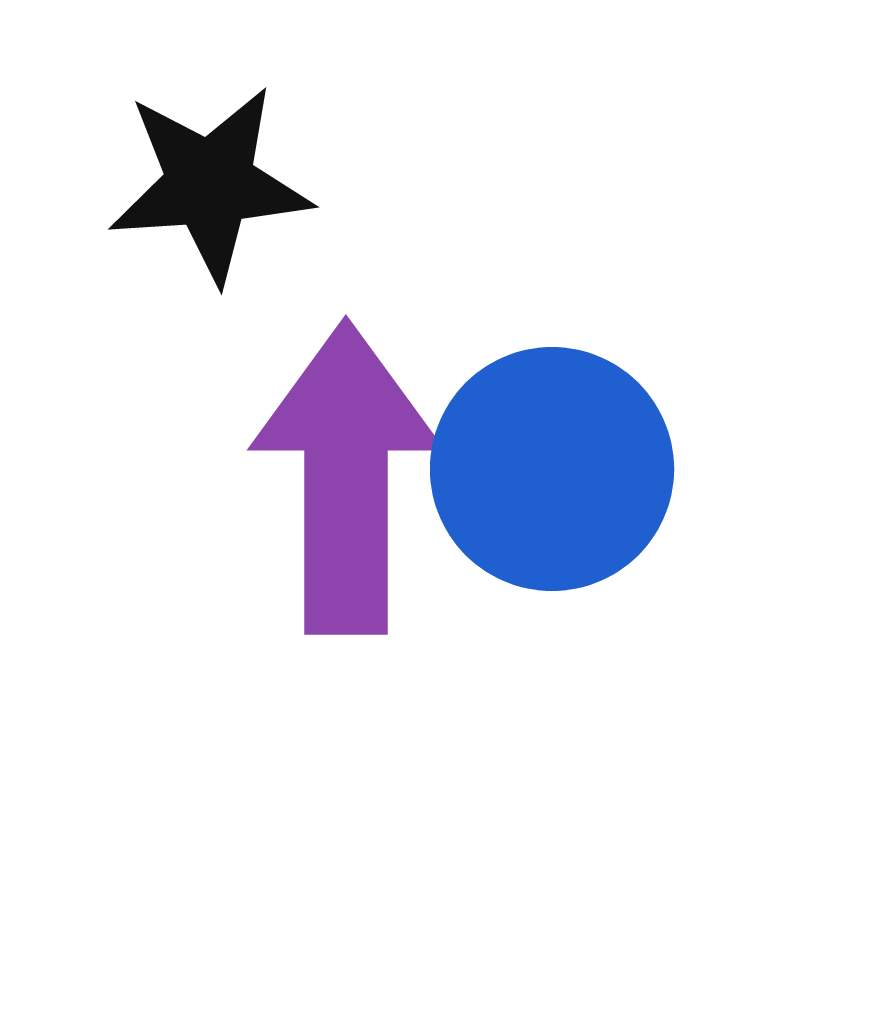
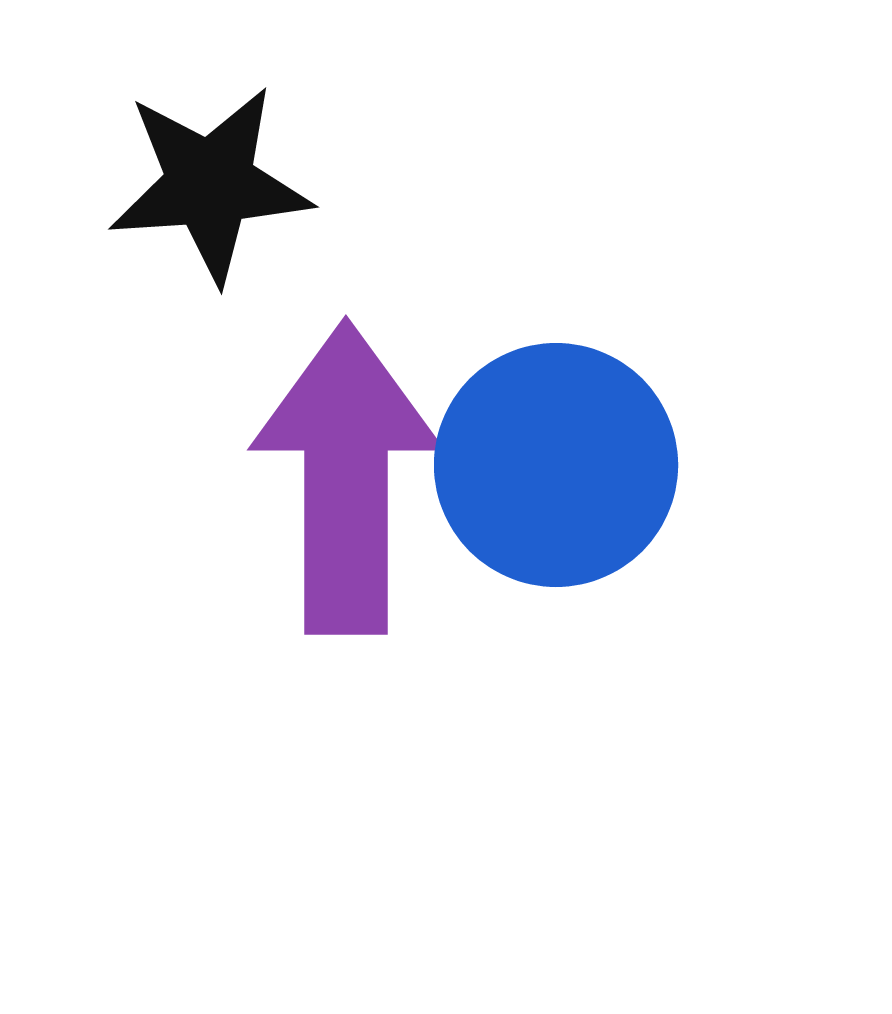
blue circle: moved 4 px right, 4 px up
